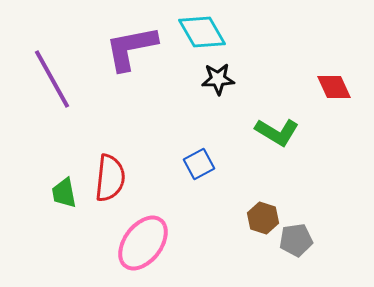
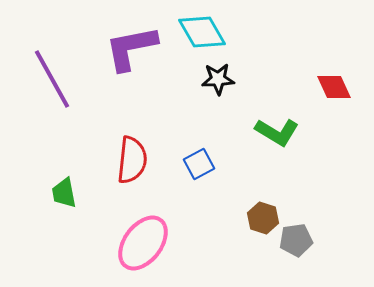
red semicircle: moved 22 px right, 18 px up
